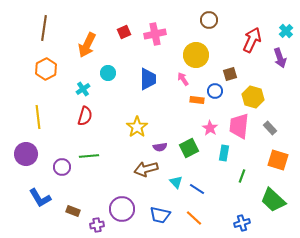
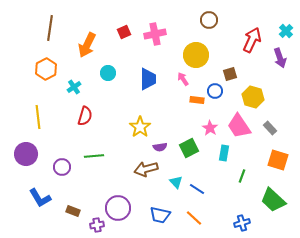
brown line at (44, 28): moved 6 px right
cyan cross at (83, 89): moved 9 px left, 2 px up
pink trapezoid at (239, 126): rotated 40 degrees counterclockwise
yellow star at (137, 127): moved 3 px right
green line at (89, 156): moved 5 px right
purple circle at (122, 209): moved 4 px left, 1 px up
